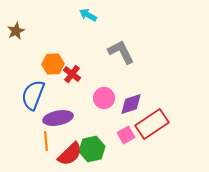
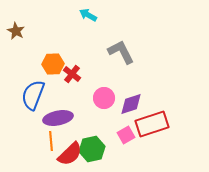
brown star: rotated 18 degrees counterclockwise
red rectangle: rotated 16 degrees clockwise
orange line: moved 5 px right
